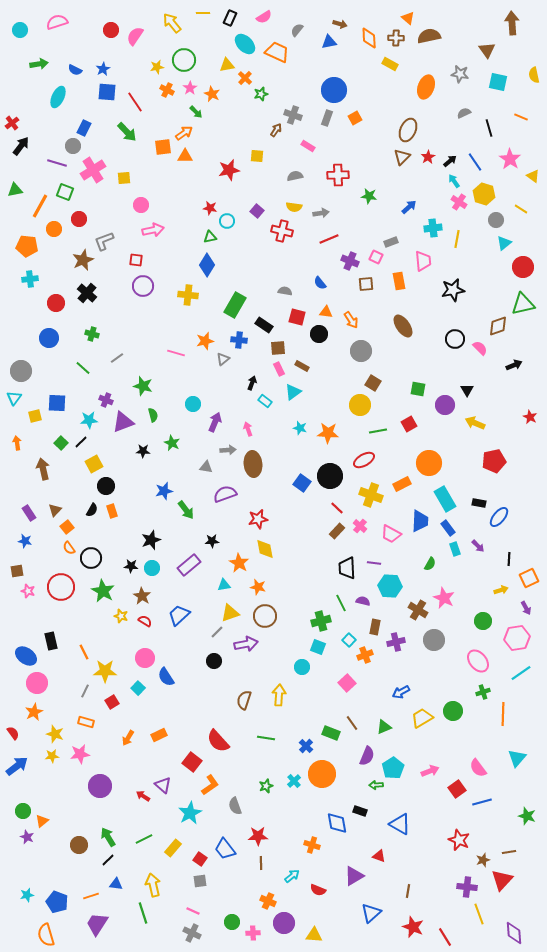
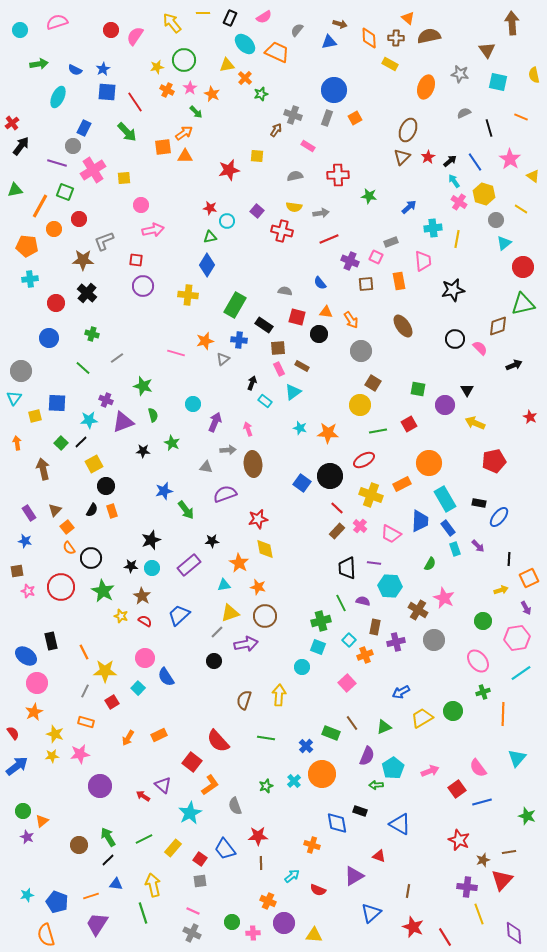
brown star at (83, 260): rotated 25 degrees clockwise
